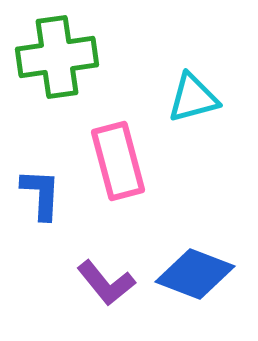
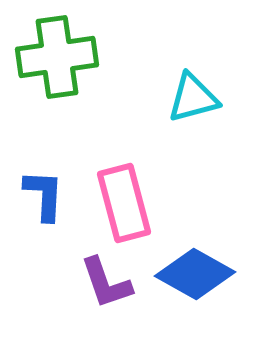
pink rectangle: moved 6 px right, 42 px down
blue L-shape: moved 3 px right, 1 px down
blue diamond: rotated 8 degrees clockwise
purple L-shape: rotated 20 degrees clockwise
